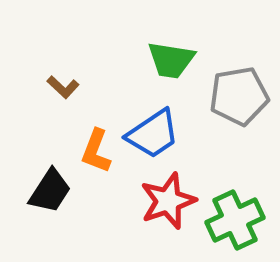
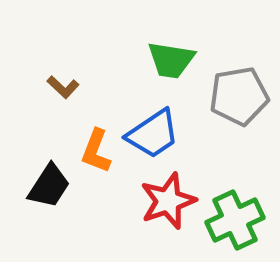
black trapezoid: moved 1 px left, 5 px up
